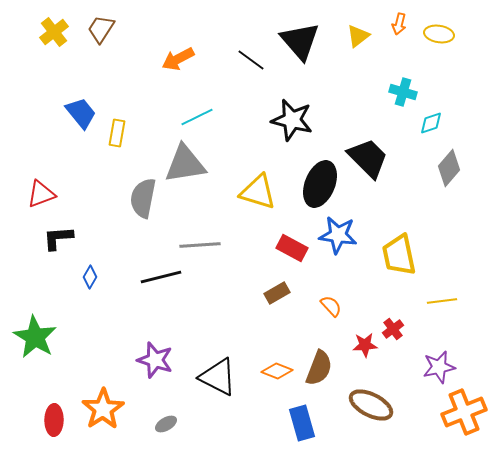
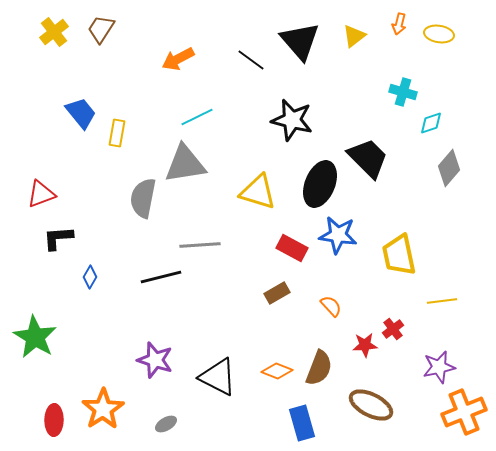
yellow triangle at (358, 36): moved 4 px left
